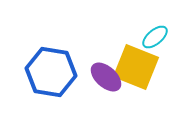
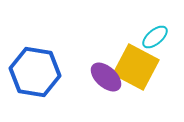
yellow square: rotated 6 degrees clockwise
blue hexagon: moved 16 px left
